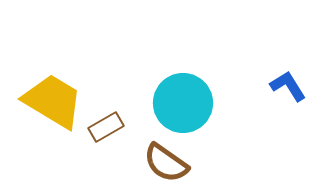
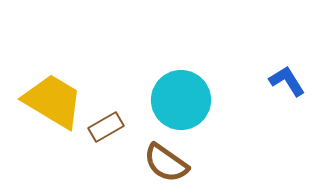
blue L-shape: moved 1 px left, 5 px up
cyan circle: moved 2 px left, 3 px up
